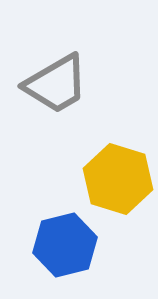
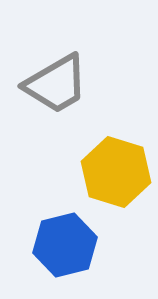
yellow hexagon: moved 2 px left, 7 px up
